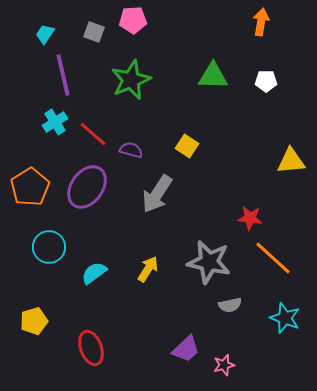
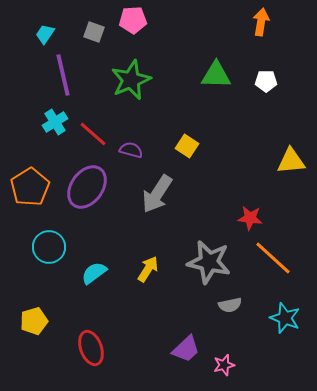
green triangle: moved 3 px right, 1 px up
